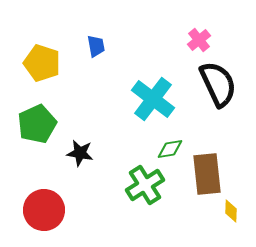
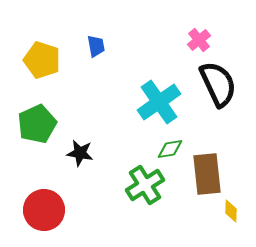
yellow pentagon: moved 3 px up
cyan cross: moved 6 px right, 3 px down; rotated 18 degrees clockwise
